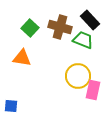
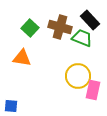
green trapezoid: moved 1 px left, 2 px up
